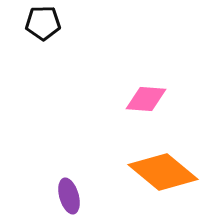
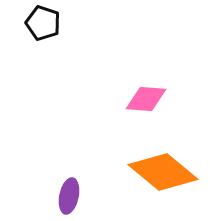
black pentagon: rotated 20 degrees clockwise
purple ellipse: rotated 28 degrees clockwise
